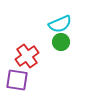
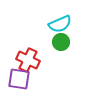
red cross: moved 1 px right, 4 px down; rotated 30 degrees counterclockwise
purple square: moved 2 px right, 1 px up
